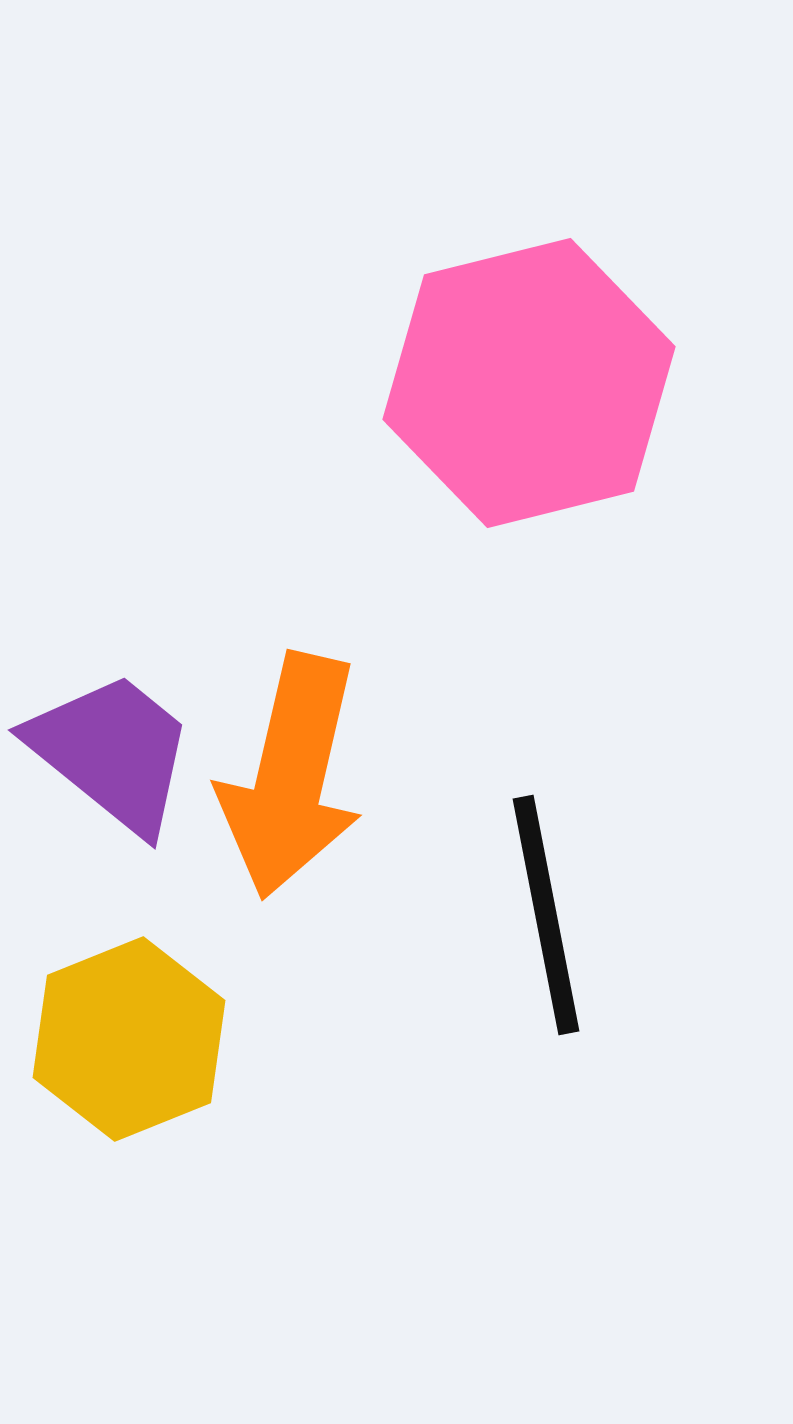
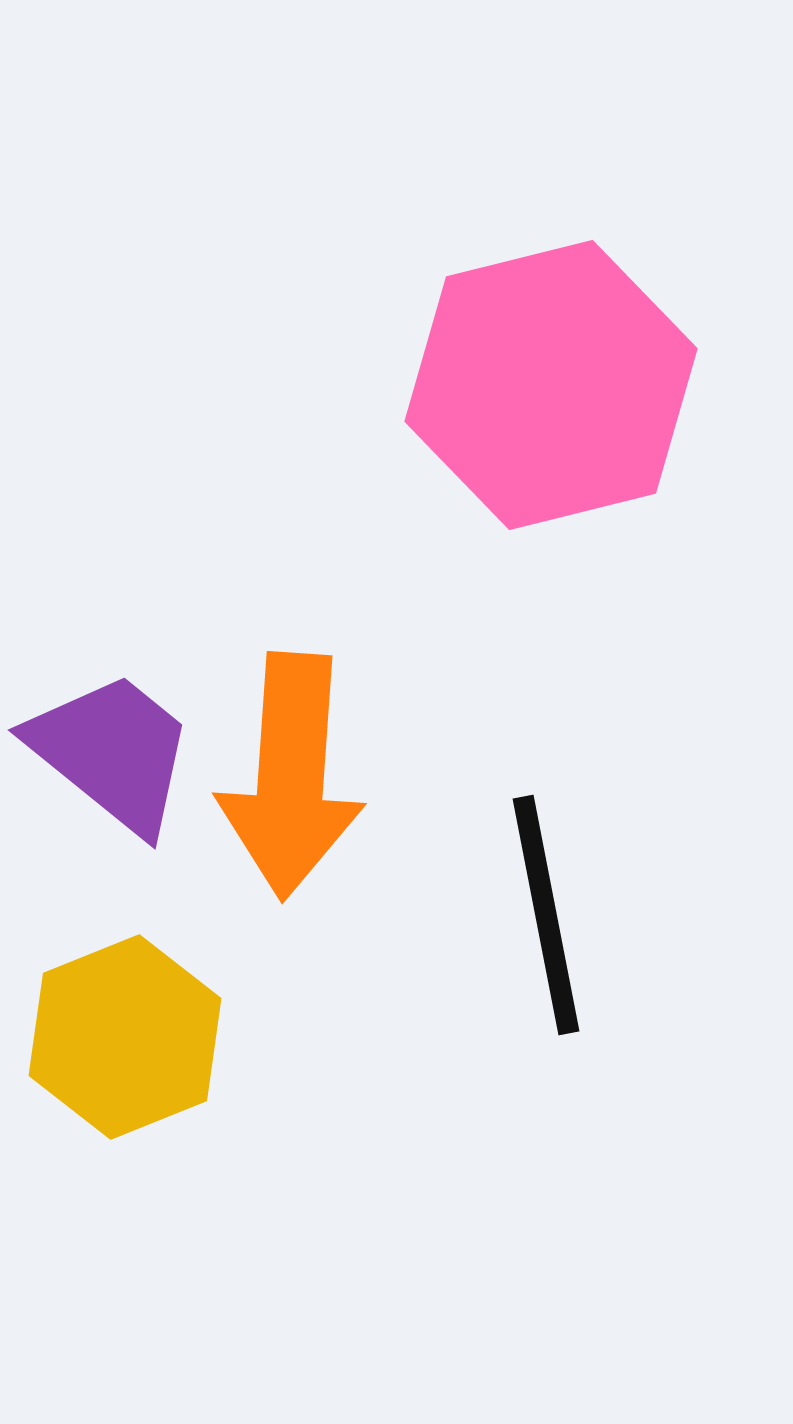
pink hexagon: moved 22 px right, 2 px down
orange arrow: rotated 9 degrees counterclockwise
yellow hexagon: moved 4 px left, 2 px up
